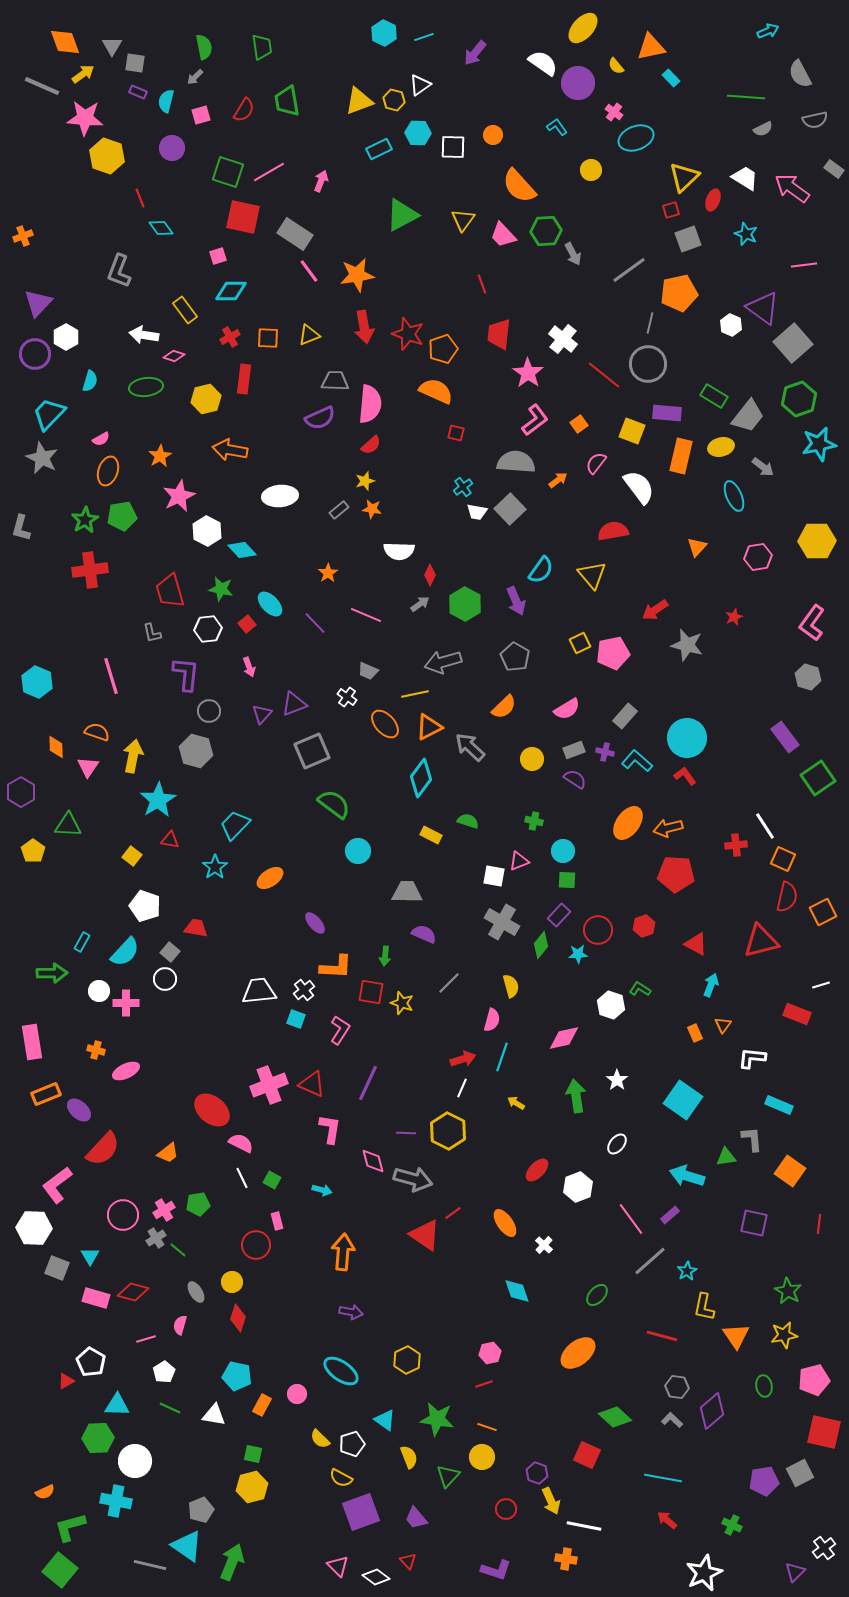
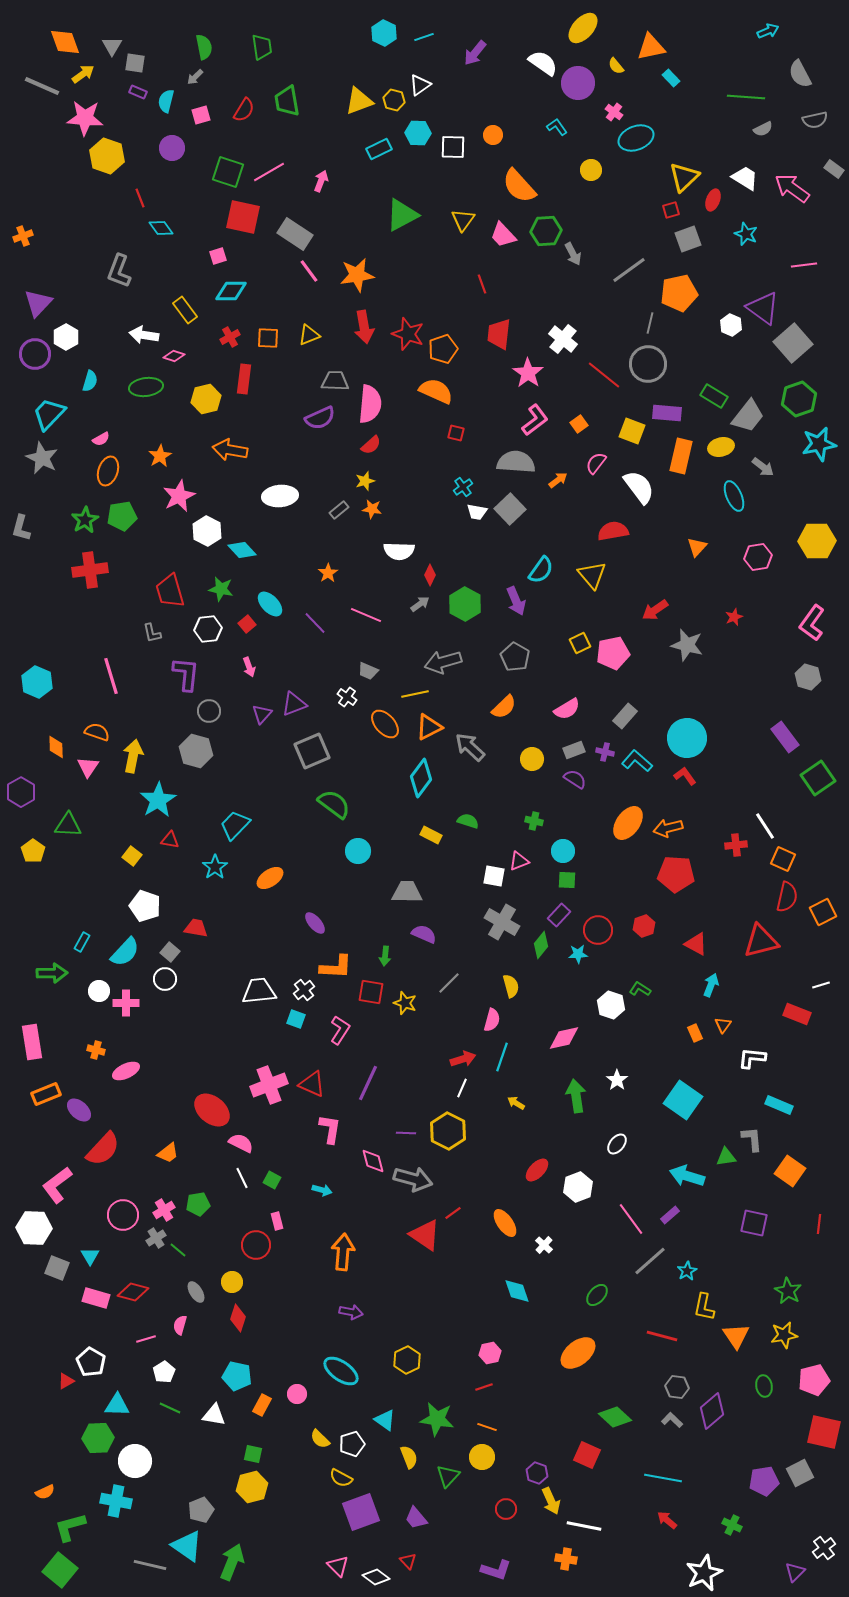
yellow star at (402, 1003): moved 3 px right
red line at (484, 1384): moved 3 px down
